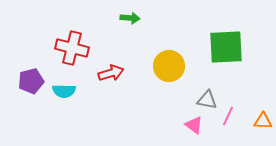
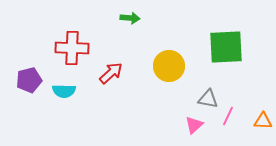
red cross: rotated 12 degrees counterclockwise
red arrow: rotated 25 degrees counterclockwise
purple pentagon: moved 2 px left, 1 px up
gray triangle: moved 1 px right, 1 px up
pink triangle: rotated 42 degrees clockwise
